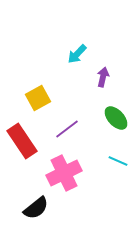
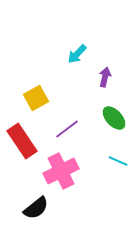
purple arrow: moved 2 px right
yellow square: moved 2 px left
green ellipse: moved 2 px left
pink cross: moved 3 px left, 2 px up
